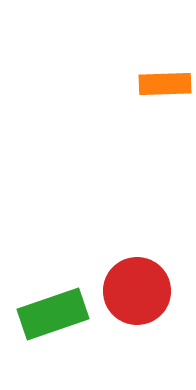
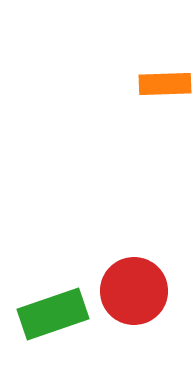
red circle: moved 3 px left
